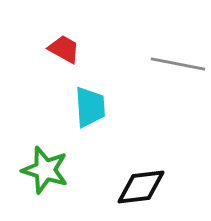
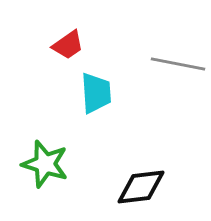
red trapezoid: moved 4 px right, 4 px up; rotated 116 degrees clockwise
cyan trapezoid: moved 6 px right, 14 px up
green star: moved 6 px up
